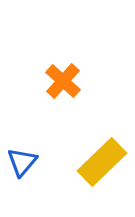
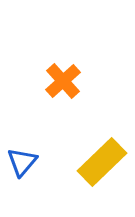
orange cross: rotated 6 degrees clockwise
